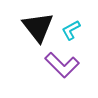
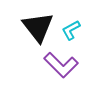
purple L-shape: moved 1 px left
